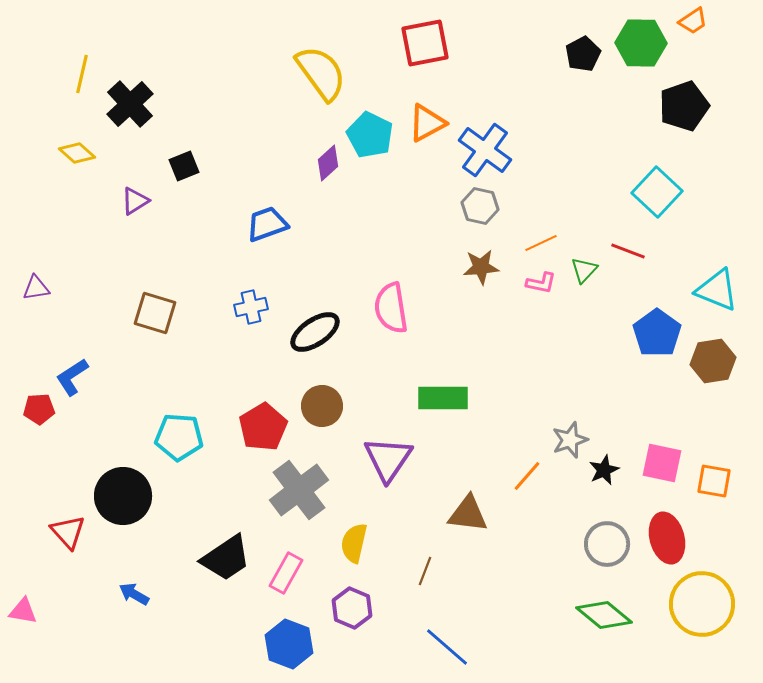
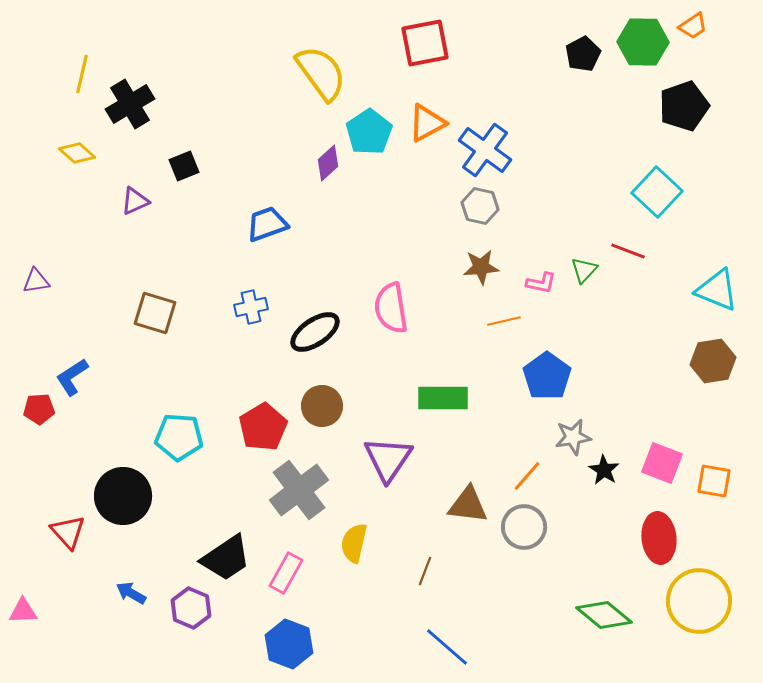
orange trapezoid at (693, 21): moved 5 px down
green hexagon at (641, 43): moved 2 px right, 1 px up
black cross at (130, 104): rotated 12 degrees clockwise
cyan pentagon at (370, 135): moved 1 px left, 3 px up; rotated 12 degrees clockwise
purple triangle at (135, 201): rotated 8 degrees clockwise
orange line at (541, 243): moved 37 px left, 78 px down; rotated 12 degrees clockwise
purple triangle at (36, 288): moved 7 px up
blue pentagon at (657, 333): moved 110 px left, 43 px down
gray star at (570, 440): moved 3 px right, 3 px up; rotated 9 degrees clockwise
pink square at (662, 463): rotated 9 degrees clockwise
black star at (604, 470): rotated 16 degrees counterclockwise
brown triangle at (468, 514): moved 9 px up
red ellipse at (667, 538): moved 8 px left; rotated 9 degrees clockwise
gray circle at (607, 544): moved 83 px left, 17 px up
blue arrow at (134, 594): moved 3 px left, 1 px up
yellow circle at (702, 604): moved 3 px left, 3 px up
purple hexagon at (352, 608): moved 161 px left
pink triangle at (23, 611): rotated 12 degrees counterclockwise
